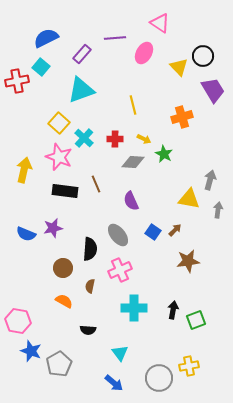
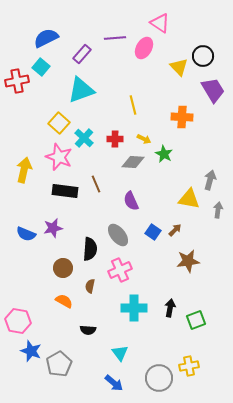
pink ellipse at (144, 53): moved 5 px up
orange cross at (182, 117): rotated 20 degrees clockwise
black arrow at (173, 310): moved 3 px left, 2 px up
